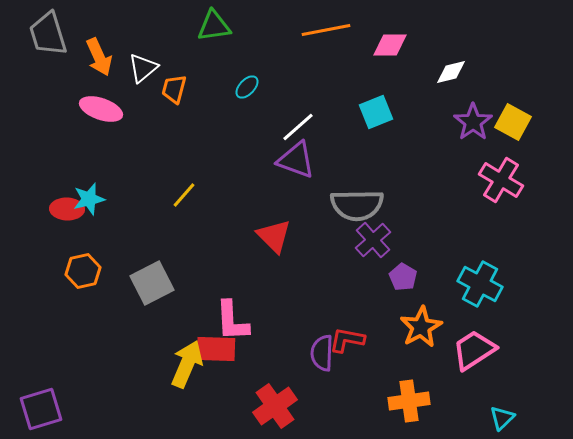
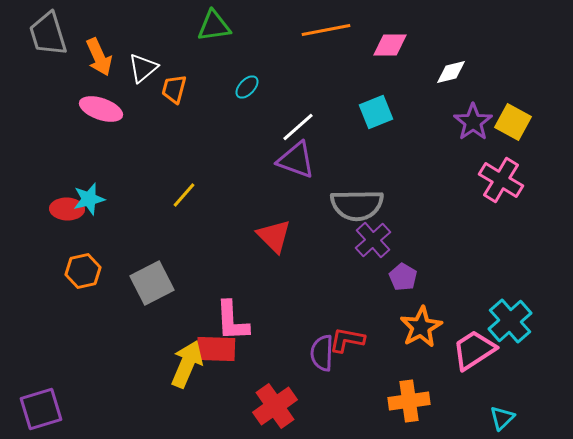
cyan cross: moved 30 px right, 37 px down; rotated 21 degrees clockwise
